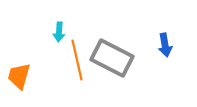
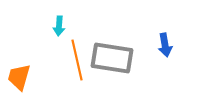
cyan arrow: moved 6 px up
gray rectangle: rotated 18 degrees counterclockwise
orange trapezoid: moved 1 px down
